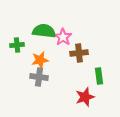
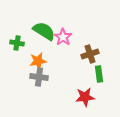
green semicircle: rotated 25 degrees clockwise
green cross: moved 2 px up; rotated 16 degrees clockwise
brown cross: moved 11 px right, 1 px down; rotated 12 degrees counterclockwise
orange star: moved 2 px left, 1 px down
green rectangle: moved 2 px up
red star: rotated 12 degrees clockwise
